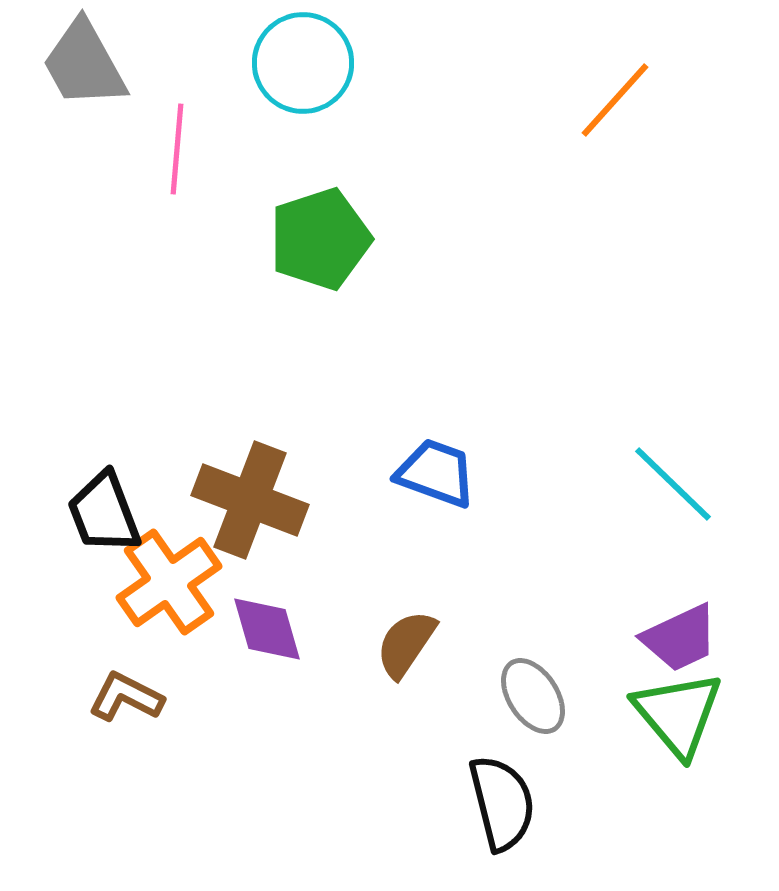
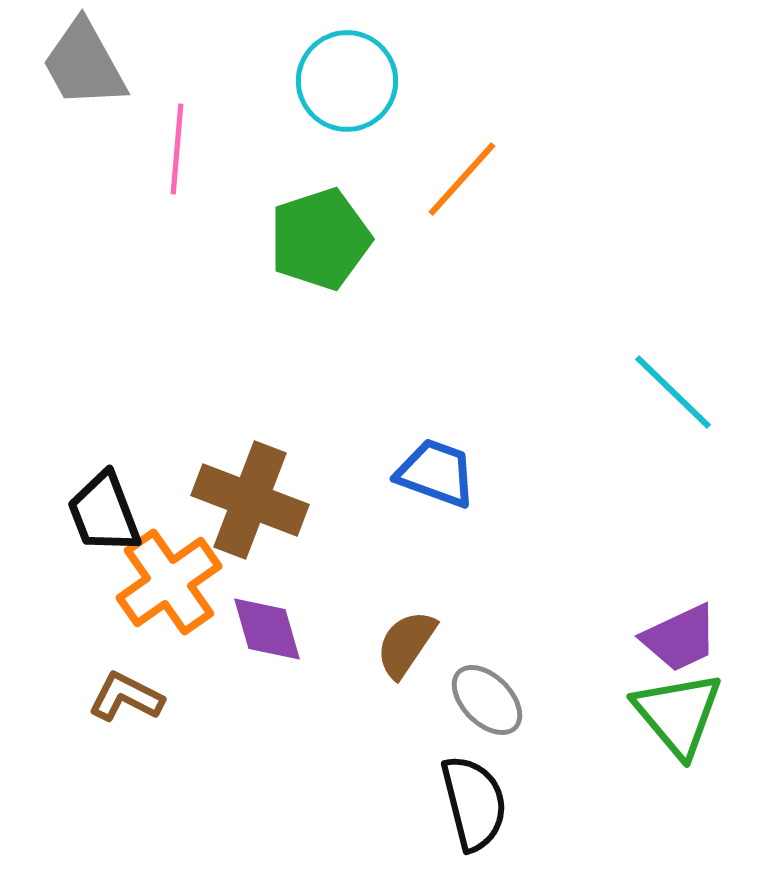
cyan circle: moved 44 px right, 18 px down
orange line: moved 153 px left, 79 px down
cyan line: moved 92 px up
gray ellipse: moved 46 px left, 4 px down; rotated 12 degrees counterclockwise
black semicircle: moved 28 px left
